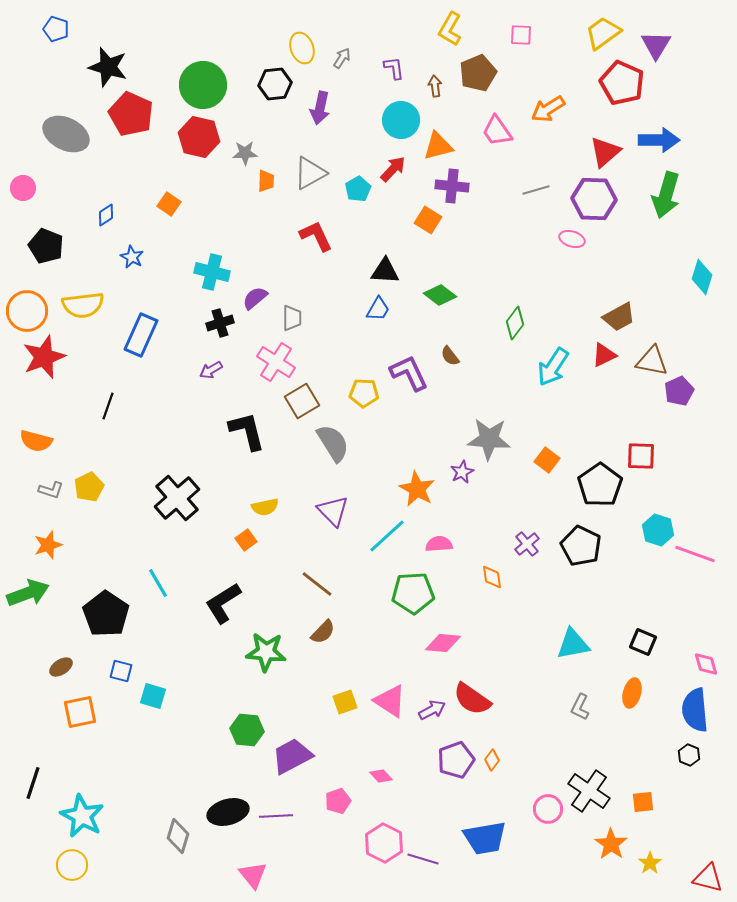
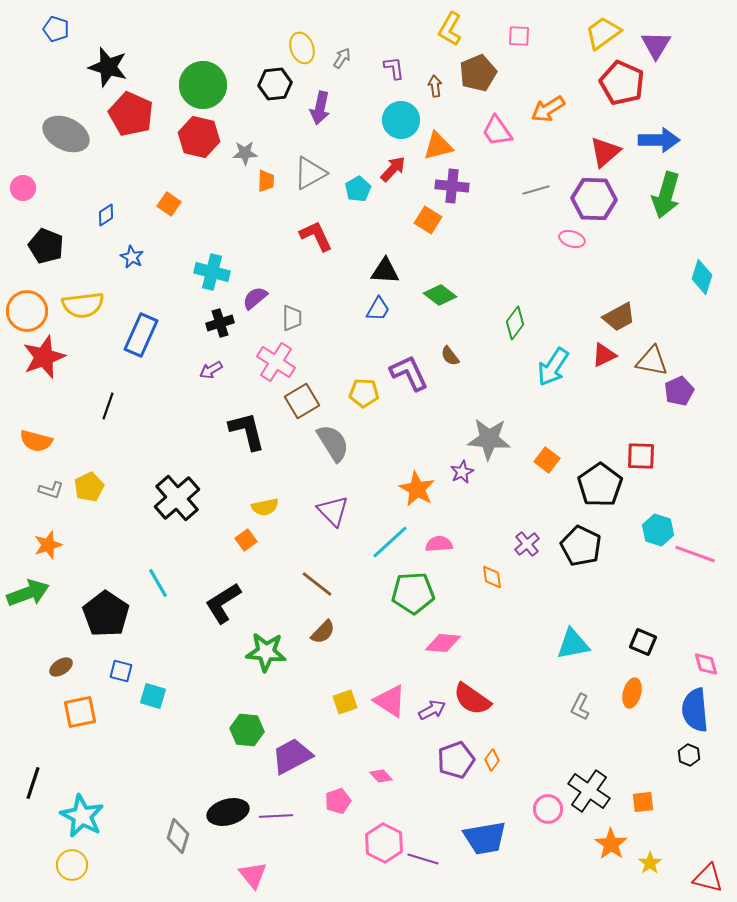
pink square at (521, 35): moved 2 px left, 1 px down
cyan line at (387, 536): moved 3 px right, 6 px down
